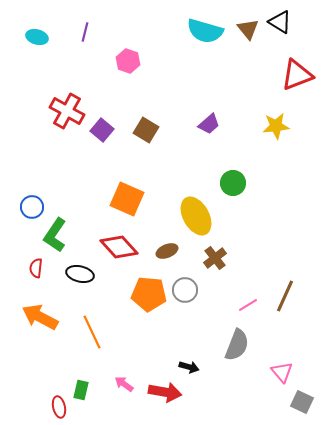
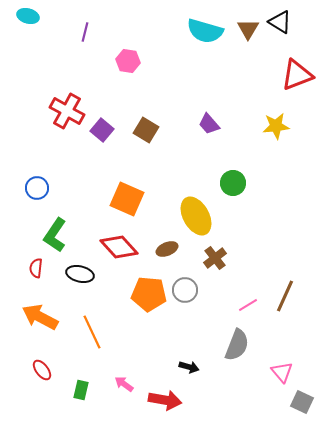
brown triangle: rotated 10 degrees clockwise
cyan ellipse: moved 9 px left, 21 px up
pink hexagon: rotated 10 degrees counterclockwise
purple trapezoid: rotated 90 degrees clockwise
blue circle: moved 5 px right, 19 px up
brown ellipse: moved 2 px up
red arrow: moved 8 px down
red ellipse: moved 17 px left, 37 px up; rotated 25 degrees counterclockwise
